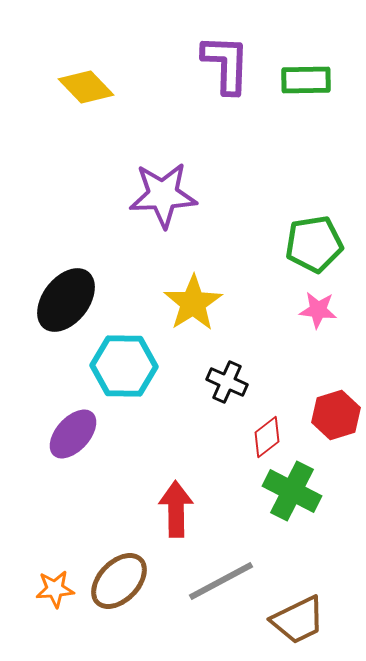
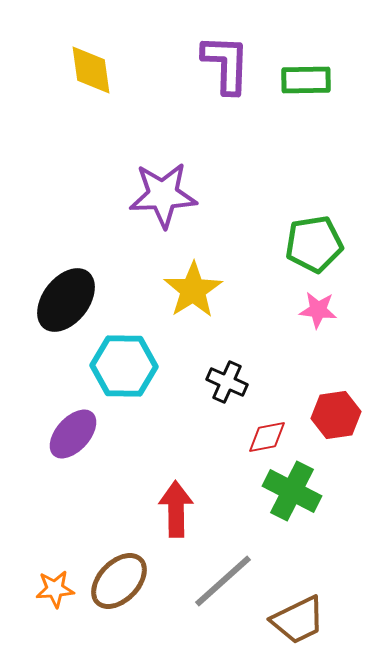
yellow diamond: moved 5 px right, 17 px up; rotated 36 degrees clockwise
yellow star: moved 13 px up
red hexagon: rotated 9 degrees clockwise
red diamond: rotated 27 degrees clockwise
gray line: moved 2 px right; rotated 14 degrees counterclockwise
